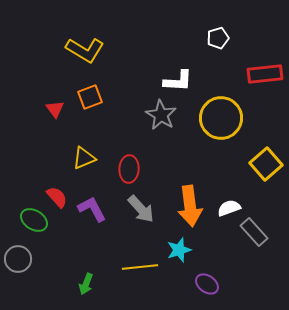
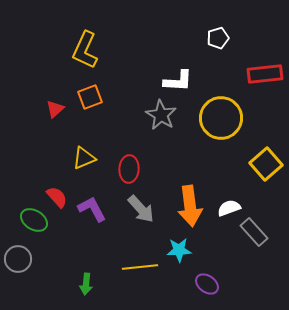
yellow L-shape: rotated 84 degrees clockwise
red triangle: rotated 24 degrees clockwise
cyan star: rotated 15 degrees clockwise
green arrow: rotated 15 degrees counterclockwise
